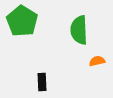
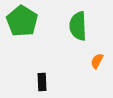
green semicircle: moved 1 px left, 4 px up
orange semicircle: rotated 49 degrees counterclockwise
